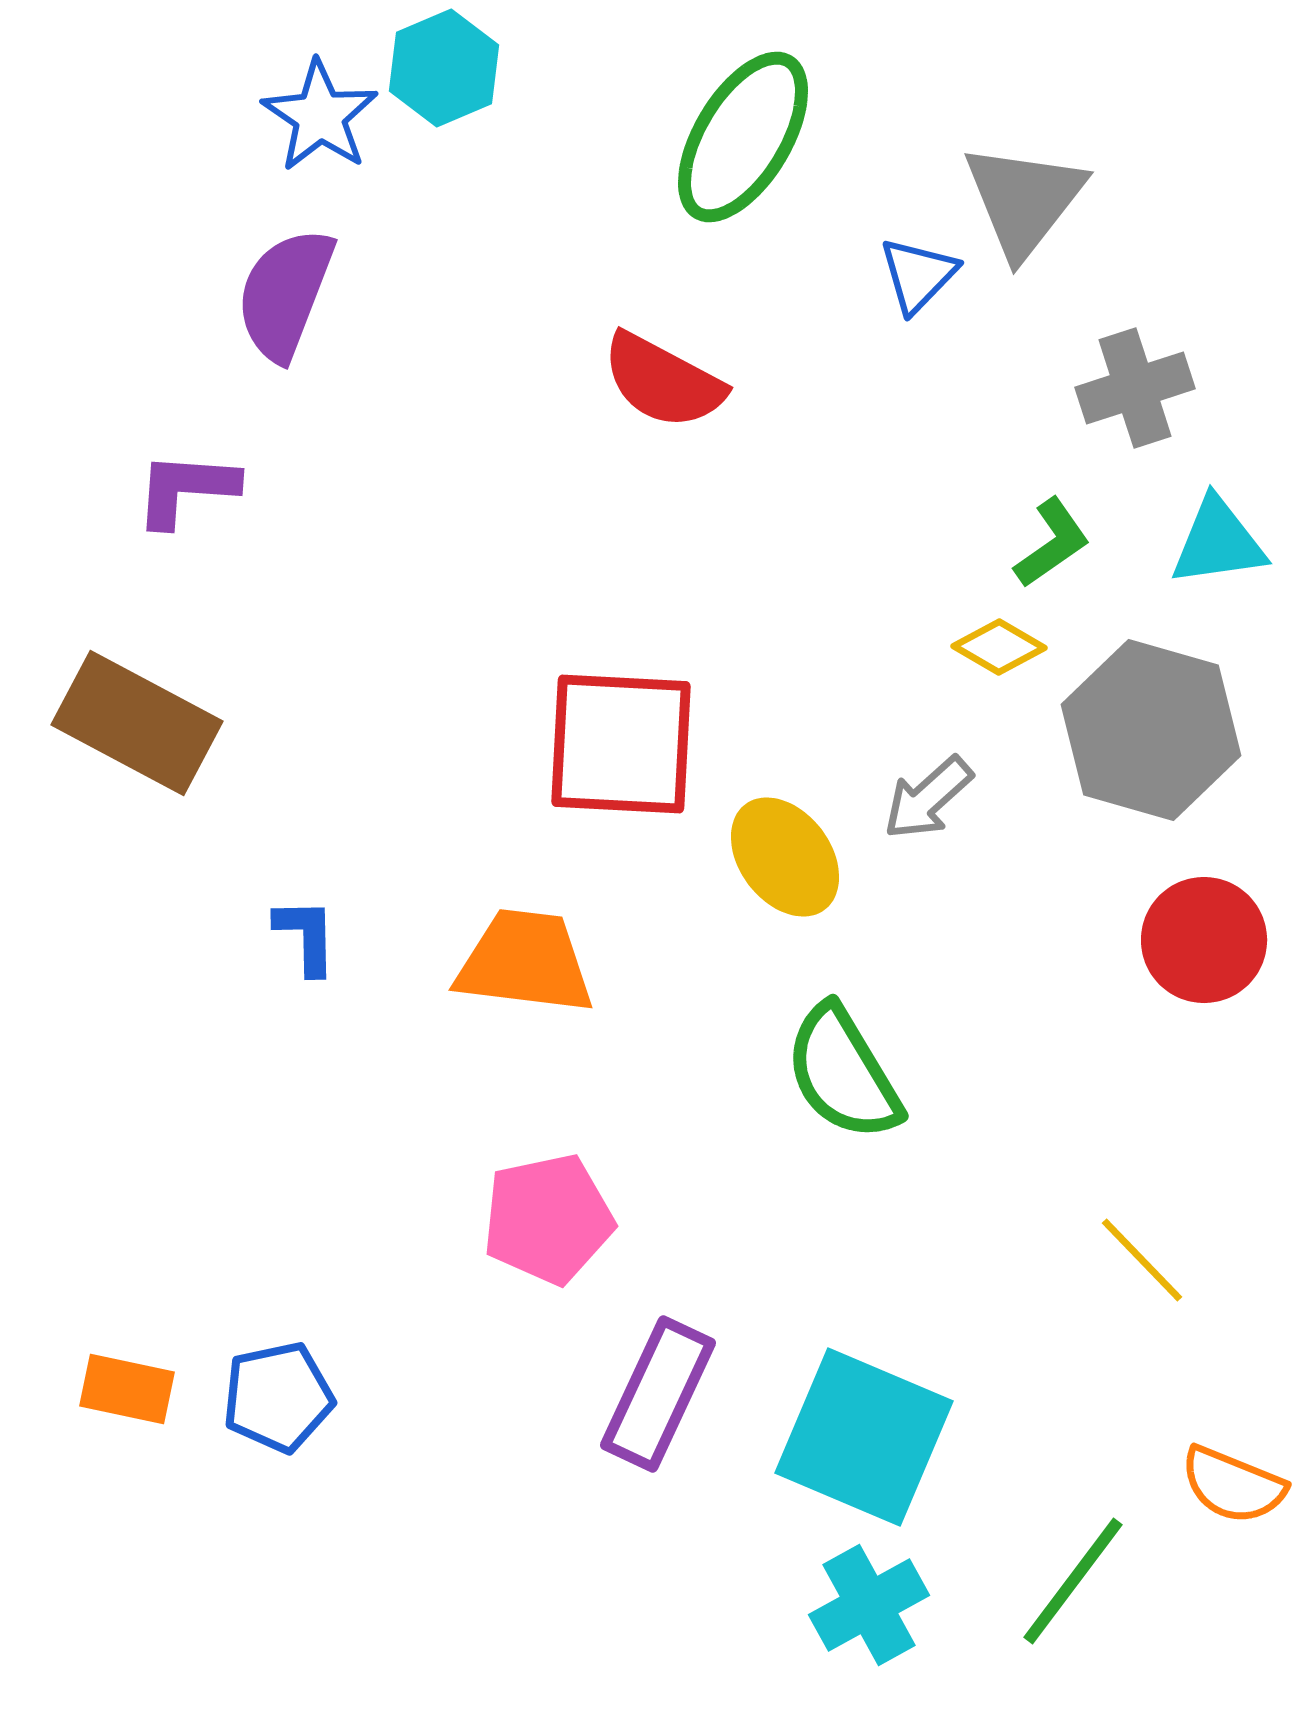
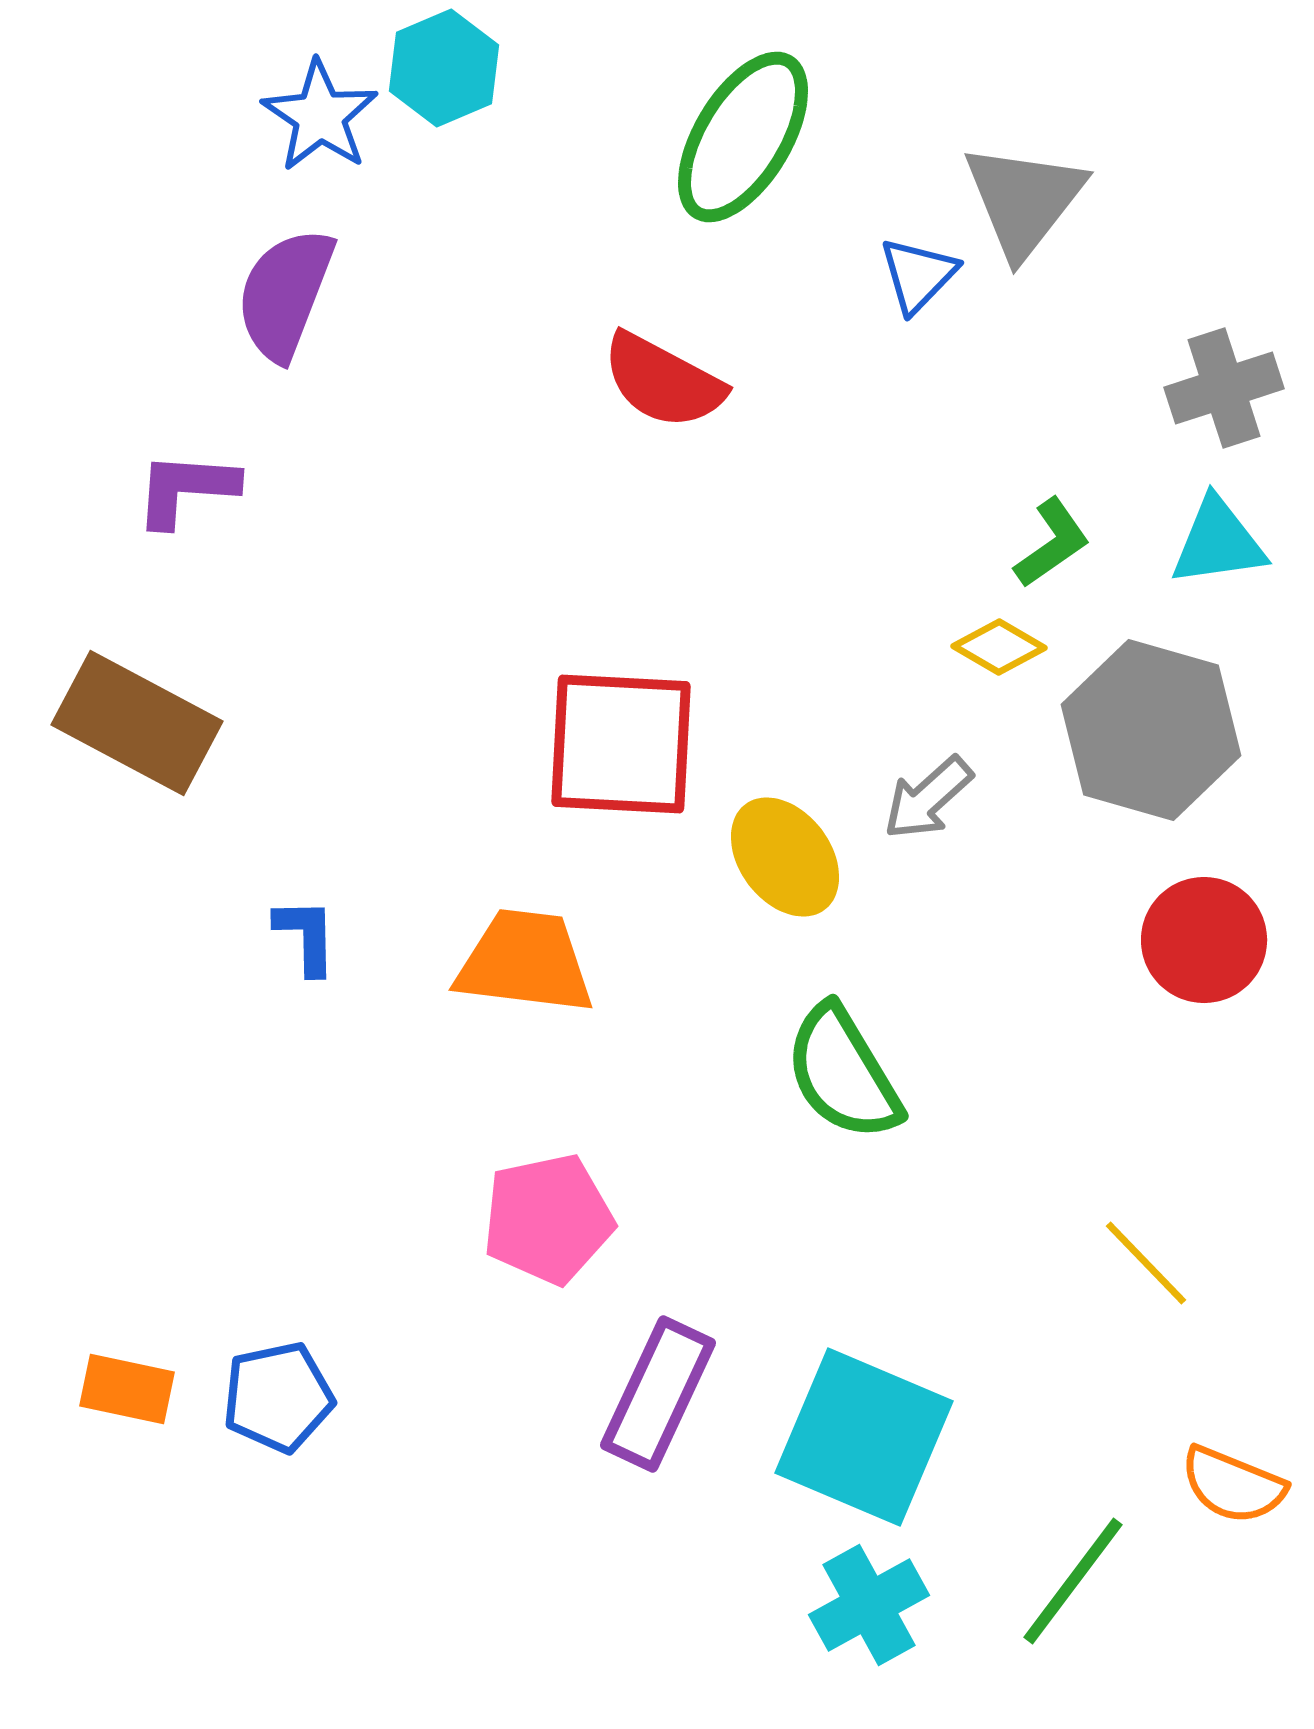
gray cross: moved 89 px right
yellow line: moved 4 px right, 3 px down
